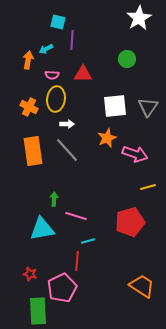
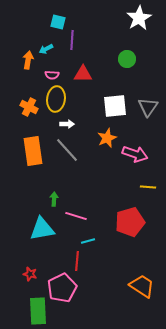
yellow line: rotated 21 degrees clockwise
